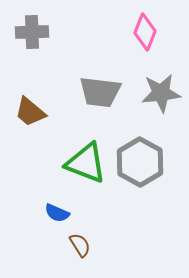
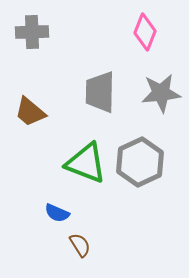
gray trapezoid: rotated 84 degrees clockwise
gray hexagon: rotated 6 degrees clockwise
